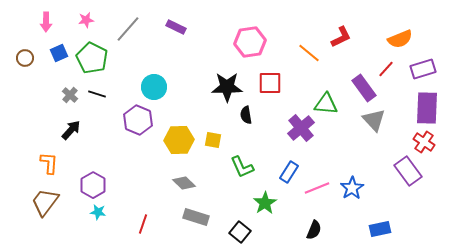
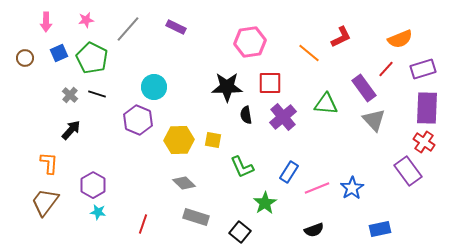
purple cross at (301, 128): moved 18 px left, 11 px up
black semicircle at (314, 230): rotated 48 degrees clockwise
